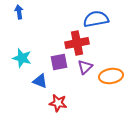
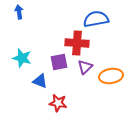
red cross: rotated 15 degrees clockwise
